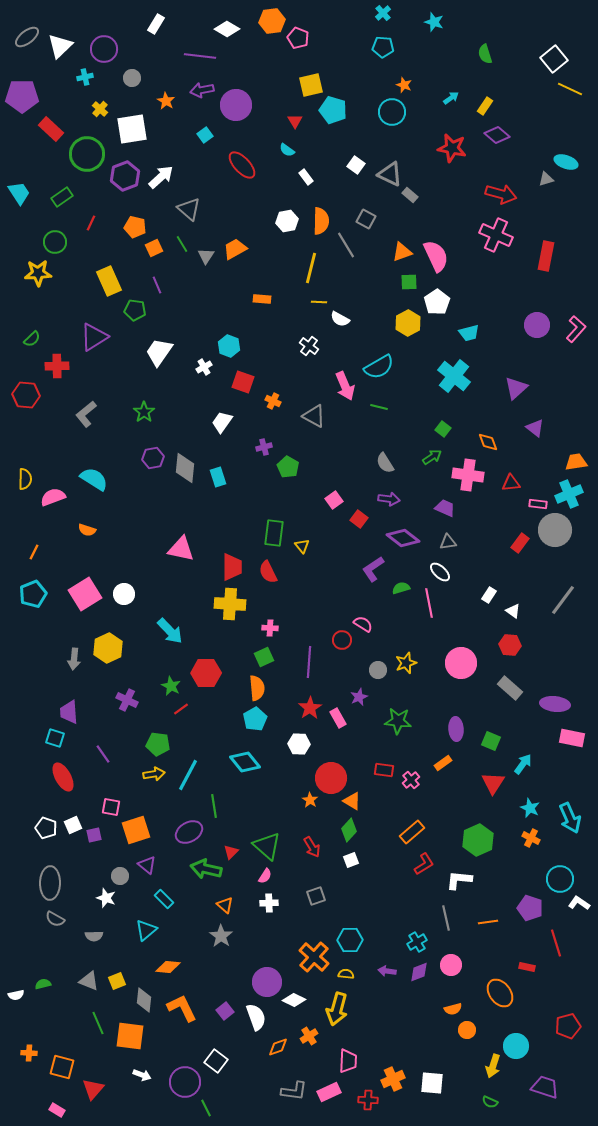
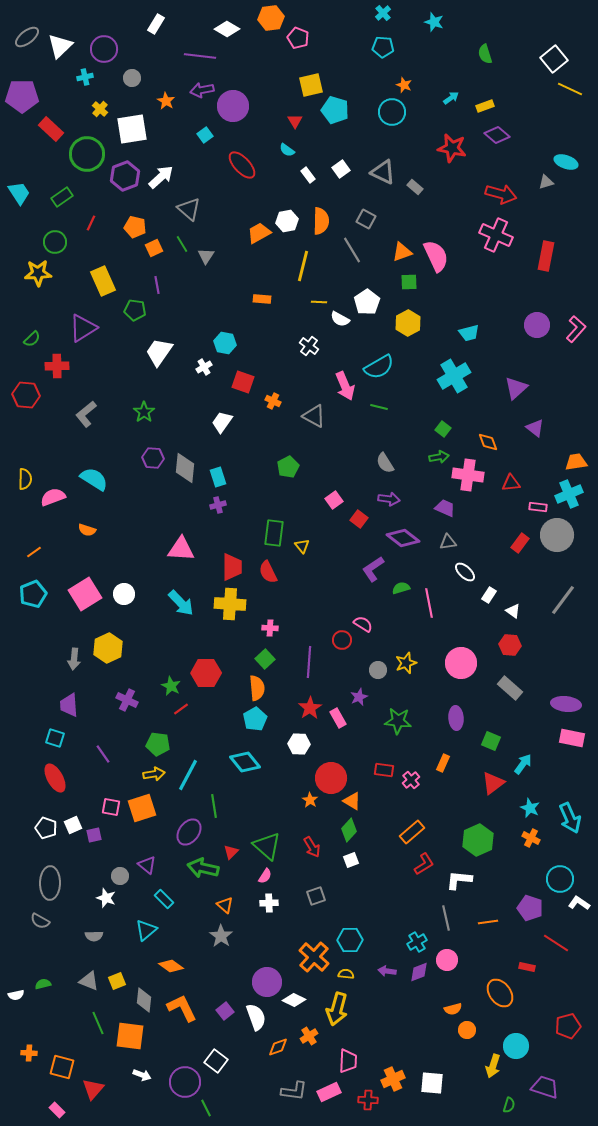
orange hexagon at (272, 21): moved 1 px left, 3 px up
purple circle at (236, 105): moved 3 px left, 1 px down
yellow rectangle at (485, 106): rotated 36 degrees clockwise
cyan pentagon at (333, 110): moved 2 px right
white square at (356, 165): moved 15 px left, 4 px down; rotated 18 degrees clockwise
gray triangle at (390, 174): moved 7 px left, 2 px up
white rectangle at (306, 177): moved 2 px right, 2 px up
gray triangle at (546, 179): moved 3 px down
gray rectangle at (410, 195): moved 5 px right, 8 px up
gray line at (346, 245): moved 6 px right, 5 px down
orange trapezoid at (235, 249): moved 24 px right, 16 px up
yellow line at (311, 268): moved 8 px left, 2 px up
yellow rectangle at (109, 281): moved 6 px left
purple line at (157, 285): rotated 12 degrees clockwise
white pentagon at (437, 302): moved 70 px left
purple triangle at (94, 337): moved 11 px left, 9 px up
cyan hexagon at (229, 346): moved 4 px left, 3 px up; rotated 10 degrees counterclockwise
cyan cross at (454, 376): rotated 20 degrees clockwise
purple cross at (264, 447): moved 46 px left, 58 px down
green arrow at (432, 457): moved 7 px right; rotated 24 degrees clockwise
purple hexagon at (153, 458): rotated 15 degrees clockwise
green pentagon at (288, 467): rotated 15 degrees clockwise
pink rectangle at (538, 504): moved 3 px down
gray circle at (555, 530): moved 2 px right, 5 px down
pink triangle at (181, 549): rotated 8 degrees counterclockwise
orange line at (34, 552): rotated 28 degrees clockwise
white ellipse at (440, 572): moved 25 px right
cyan arrow at (170, 631): moved 11 px right, 28 px up
green square at (264, 657): moved 1 px right, 2 px down; rotated 18 degrees counterclockwise
purple ellipse at (555, 704): moved 11 px right
purple trapezoid at (69, 712): moved 7 px up
purple ellipse at (456, 729): moved 11 px up
orange rectangle at (443, 763): rotated 30 degrees counterclockwise
red ellipse at (63, 777): moved 8 px left, 1 px down
red triangle at (493, 783): rotated 20 degrees clockwise
orange square at (136, 830): moved 6 px right, 22 px up
purple ellipse at (189, 832): rotated 24 degrees counterclockwise
green arrow at (206, 869): moved 3 px left, 1 px up
gray semicircle at (55, 919): moved 15 px left, 2 px down
red line at (556, 943): rotated 40 degrees counterclockwise
pink circle at (451, 965): moved 4 px left, 5 px up
orange diamond at (168, 967): moved 3 px right, 1 px up; rotated 30 degrees clockwise
green semicircle at (490, 1102): moved 19 px right, 3 px down; rotated 98 degrees counterclockwise
pink rectangle at (57, 1110): rotated 14 degrees clockwise
